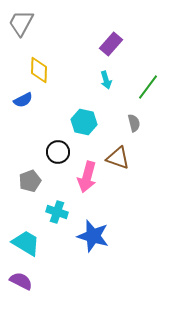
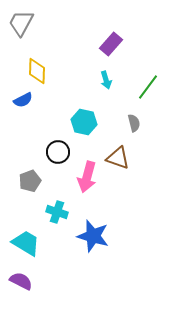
yellow diamond: moved 2 px left, 1 px down
